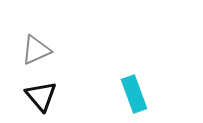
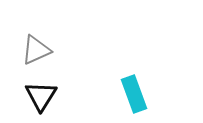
black triangle: rotated 12 degrees clockwise
